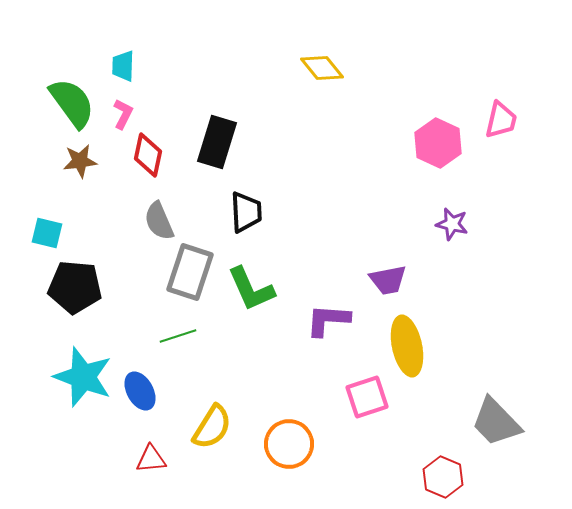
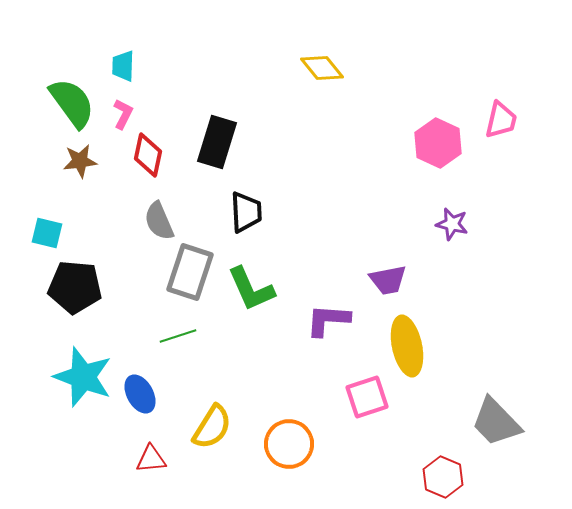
blue ellipse: moved 3 px down
